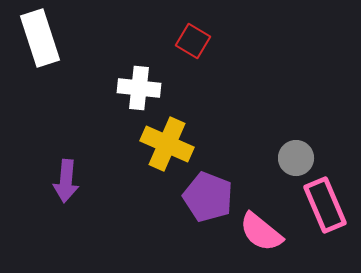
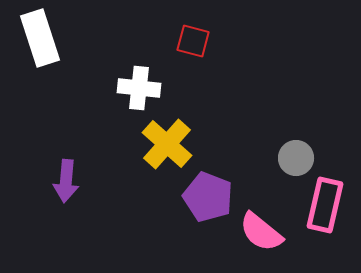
red square: rotated 16 degrees counterclockwise
yellow cross: rotated 18 degrees clockwise
pink rectangle: rotated 36 degrees clockwise
